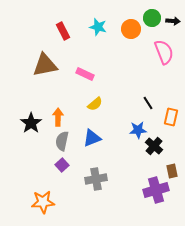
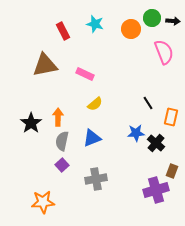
cyan star: moved 3 px left, 3 px up
blue star: moved 2 px left, 3 px down
black cross: moved 2 px right, 3 px up
brown rectangle: rotated 32 degrees clockwise
